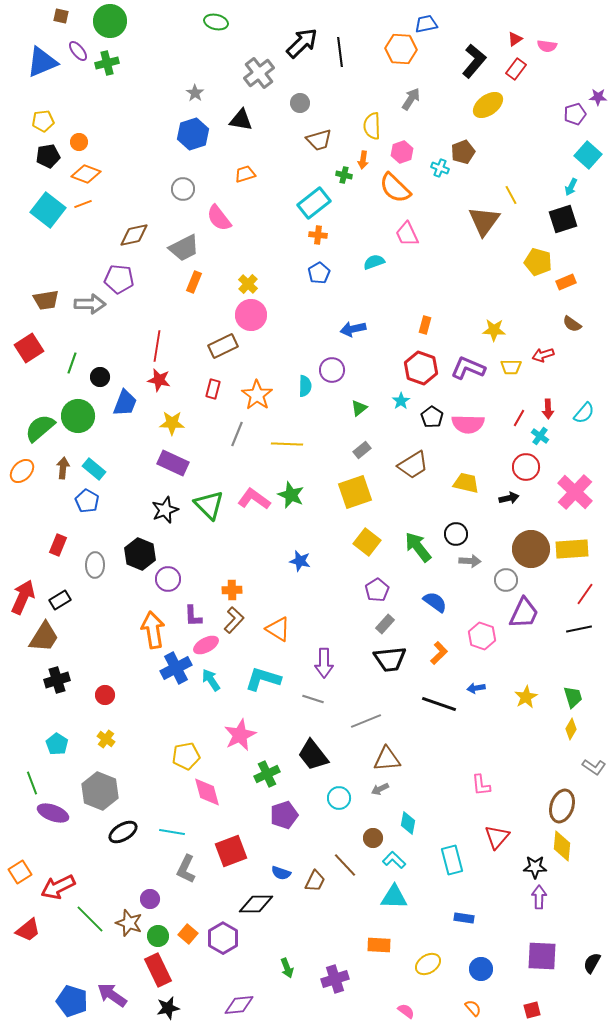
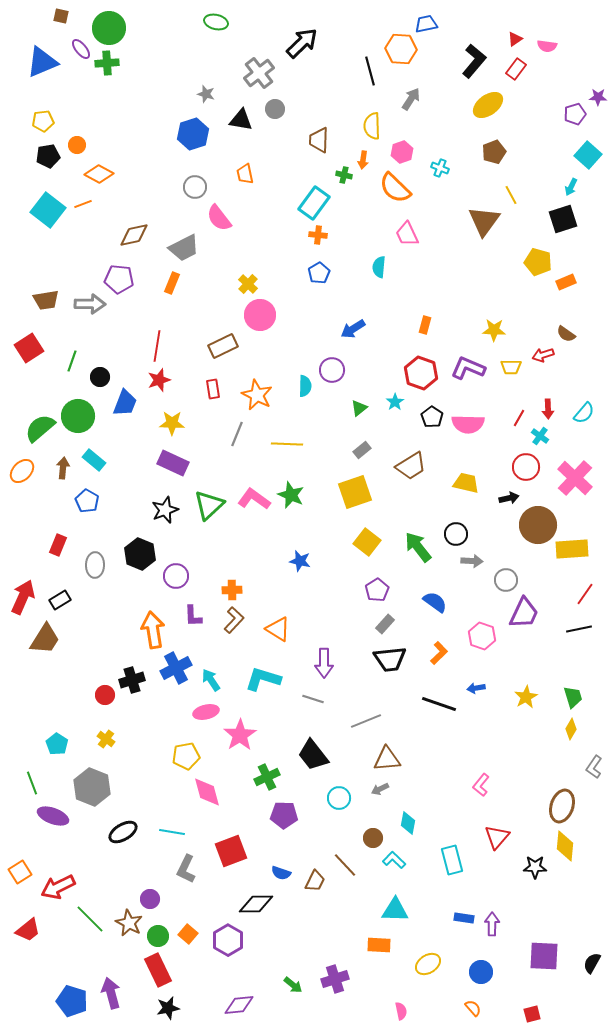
green circle at (110, 21): moved 1 px left, 7 px down
purple ellipse at (78, 51): moved 3 px right, 2 px up
black line at (340, 52): moved 30 px right, 19 px down; rotated 8 degrees counterclockwise
green cross at (107, 63): rotated 10 degrees clockwise
gray star at (195, 93): moved 11 px right, 1 px down; rotated 18 degrees counterclockwise
gray circle at (300, 103): moved 25 px left, 6 px down
brown trapezoid at (319, 140): rotated 108 degrees clockwise
orange circle at (79, 142): moved 2 px left, 3 px down
brown pentagon at (463, 152): moved 31 px right
orange diamond at (86, 174): moved 13 px right; rotated 8 degrees clockwise
orange trapezoid at (245, 174): rotated 85 degrees counterclockwise
gray circle at (183, 189): moved 12 px right, 2 px up
cyan rectangle at (314, 203): rotated 16 degrees counterclockwise
cyan semicircle at (374, 262): moved 5 px right, 5 px down; rotated 65 degrees counterclockwise
orange rectangle at (194, 282): moved 22 px left, 1 px down
pink circle at (251, 315): moved 9 px right
brown semicircle at (572, 324): moved 6 px left, 10 px down
blue arrow at (353, 329): rotated 20 degrees counterclockwise
green line at (72, 363): moved 2 px up
red hexagon at (421, 368): moved 5 px down
red star at (159, 380): rotated 30 degrees counterclockwise
red rectangle at (213, 389): rotated 24 degrees counterclockwise
orange star at (257, 395): rotated 8 degrees counterclockwise
cyan star at (401, 401): moved 6 px left, 1 px down
brown trapezoid at (413, 465): moved 2 px left, 1 px down
cyan rectangle at (94, 469): moved 9 px up
pink cross at (575, 492): moved 14 px up
green triangle at (209, 505): rotated 32 degrees clockwise
brown circle at (531, 549): moved 7 px right, 24 px up
gray arrow at (470, 561): moved 2 px right
purple circle at (168, 579): moved 8 px right, 3 px up
brown trapezoid at (44, 637): moved 1 px right, 2 px down
pink ellipse at (206, 645): moved 67 px down; rotated 15 degrees clockwise
black cross at (57, 680): moved 75 px right
pink star at (240, 735): rotated 8 degrees counterclockwise
gray L-shape at (594, 767): rotated 90 degrees clockwise
green cross at (267, 774): moved 3 px down
pink L-shape at (481, 785): rotated 45 degrees clockwise
gray hexagon at (100, 791): moved 8 px left, 4 px up
purple ellipse at (53, 813): moved 3 px down
purple pentagon at (284, 815): rotated 20 degrees clockwise
yellow diamond at (562, 846): moved 3 px right
cyan triangle at (394, 897): moved 1 px right, 13 px down
purple arrow at (539, 897): moved 47 px left, 27 px down
brown star at (129, 923): rotated 8 degrees clockwise
purple hexagon at (223, 938): moved 5 px right, 2 px down
purple square at (542, 956): moved 2 px right
green arrow at (287, 968): moved 6 px right, 17 px down; rotated 30 degrees counterclockwise
blue circle at (481, 969): moved 3 px down
purple arrow at (112, 995): moved 1 px left, 2 px up; rotated 40 degrees clockwise
red square at (532, 1010): moved 4 px down
pink semicircle at (406, 1011): moved 5 px left; rotated 42 degrees clockwise
